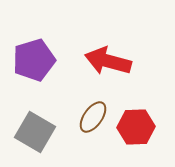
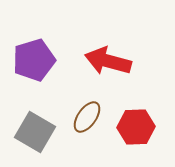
brown ellipse: moved 6 px left
